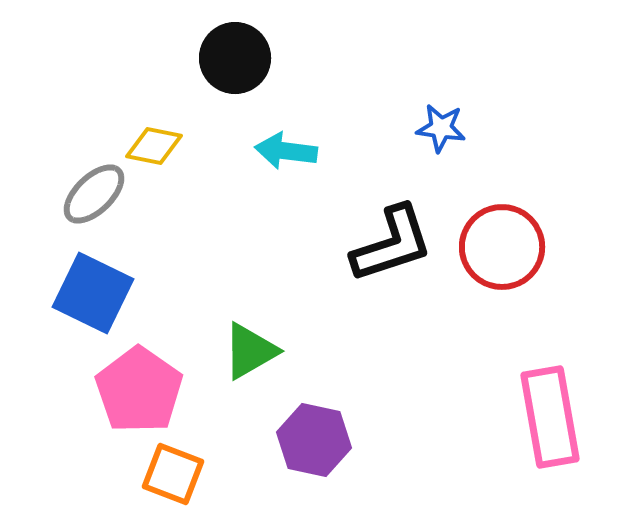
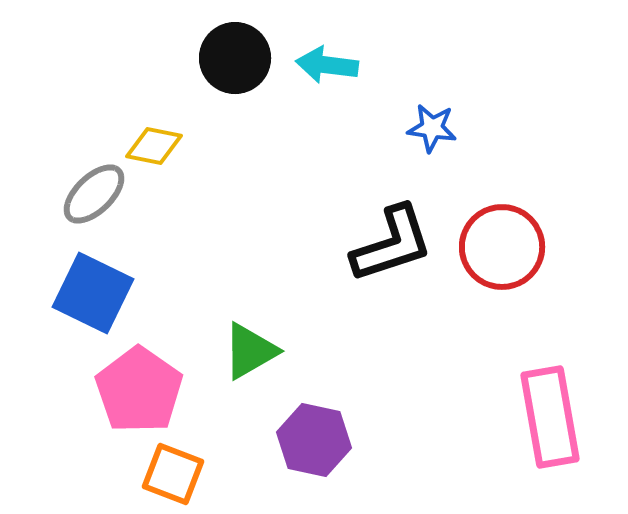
blue star: moved 9 px left
cyan arrow: moved 41 px right, 86 px up
